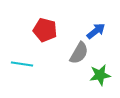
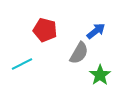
cyan line: rotated 35 degrees counterclockwise
green star: rotated 25 degrees counterclockwise
